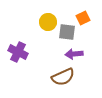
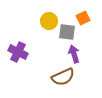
yellow circle: moved 1 px right, 1 px up
purple arrow: rotated 78 degrees clockwise
